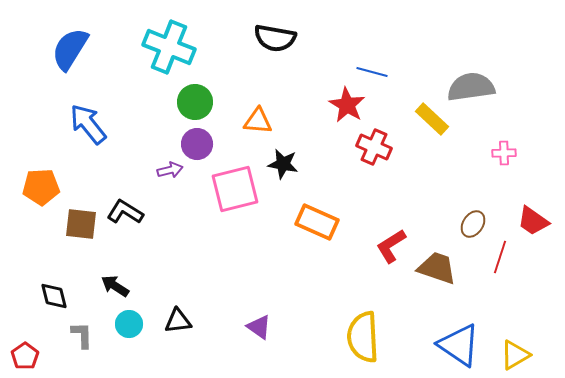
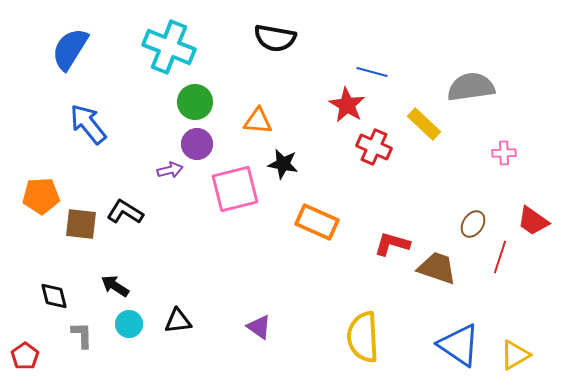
yellow rectangle: moved 8 px left, 5 px down
orange pentagon: moved 9 px down
red L-shape: moved 1 px right, 2 px up; rotated 48 degrees clockwise
